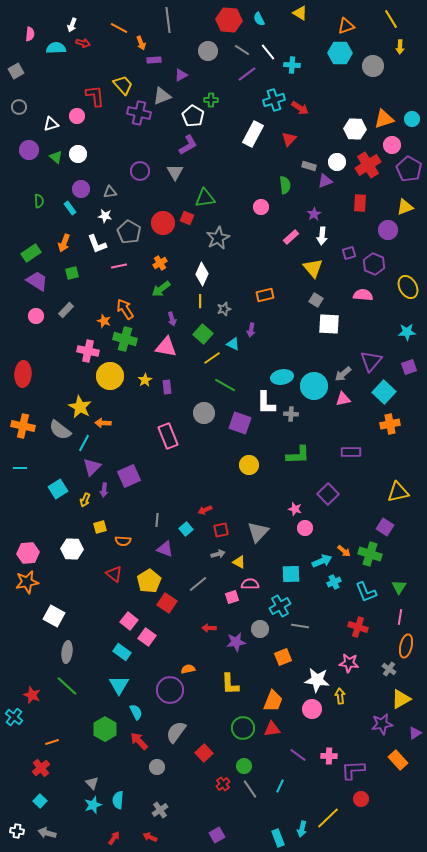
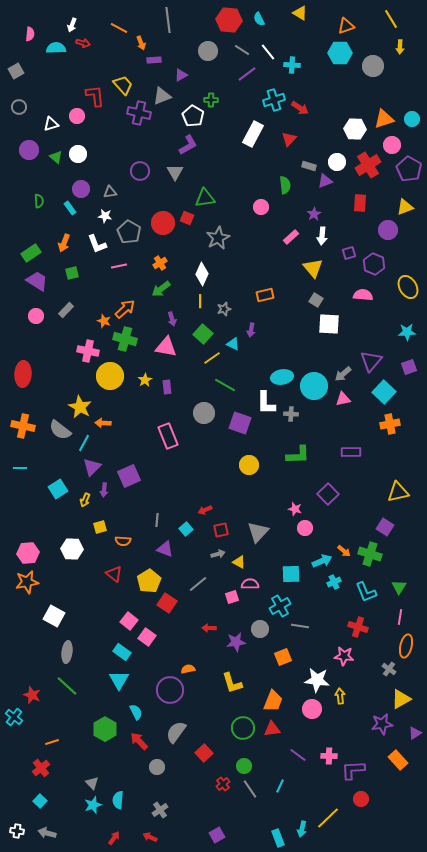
orange arrow at (125, 309): rotated 80 degrees clockwise
pink star at (349, 663): moved 5 px left, 7 px up
yellow L-shape at (230, 684): moved 2 px right, 1 px up; rotated 15 degrees counterclockwise
cyan triangle at (119, 685): moved 5 px up
